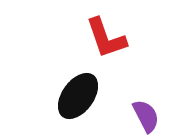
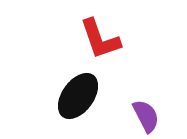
red L-shape: moved 6 px left, 1 px down
